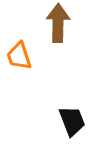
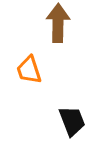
orange trapezoid: moved 10 px right, 14 px down
